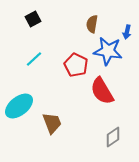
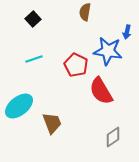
black square: rotated 14 degrees counterclockwise
brown semicircle: moved 7 px left, 12 px up
cyan line: rotated 24 degrees clockwise
red semicircle: moved 1 px left
